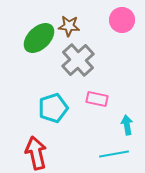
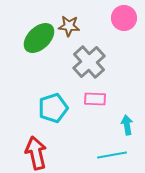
pink circle: moved 2 px right, 2 px up
gray cross: moved 11 px right, 2 px down
pink rectangle: moved 2 px left; rotated 10 degrees counterclockwise
cyan line: moved 2 px left, 1 px down
